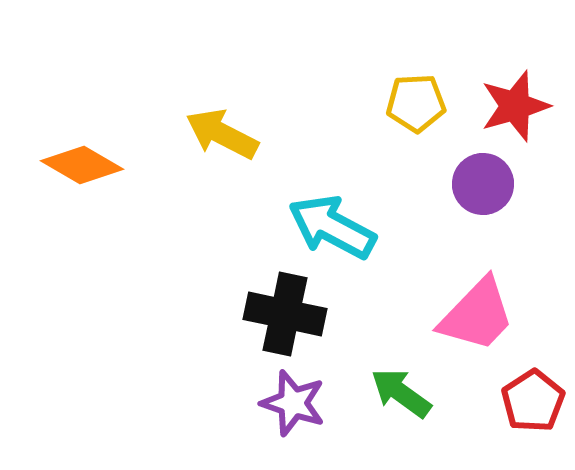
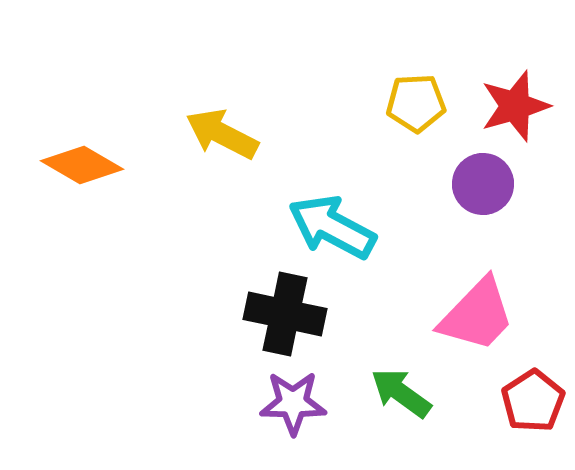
purple star: rotated 18 degrees counterclockwise
